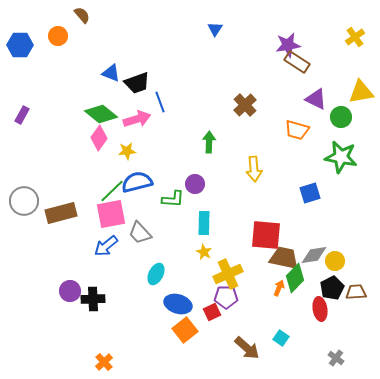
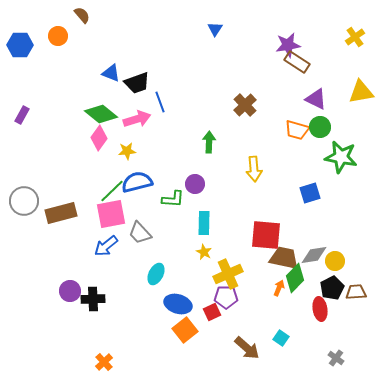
green circle at (341, 117): moved 21 px left, 10 px down
